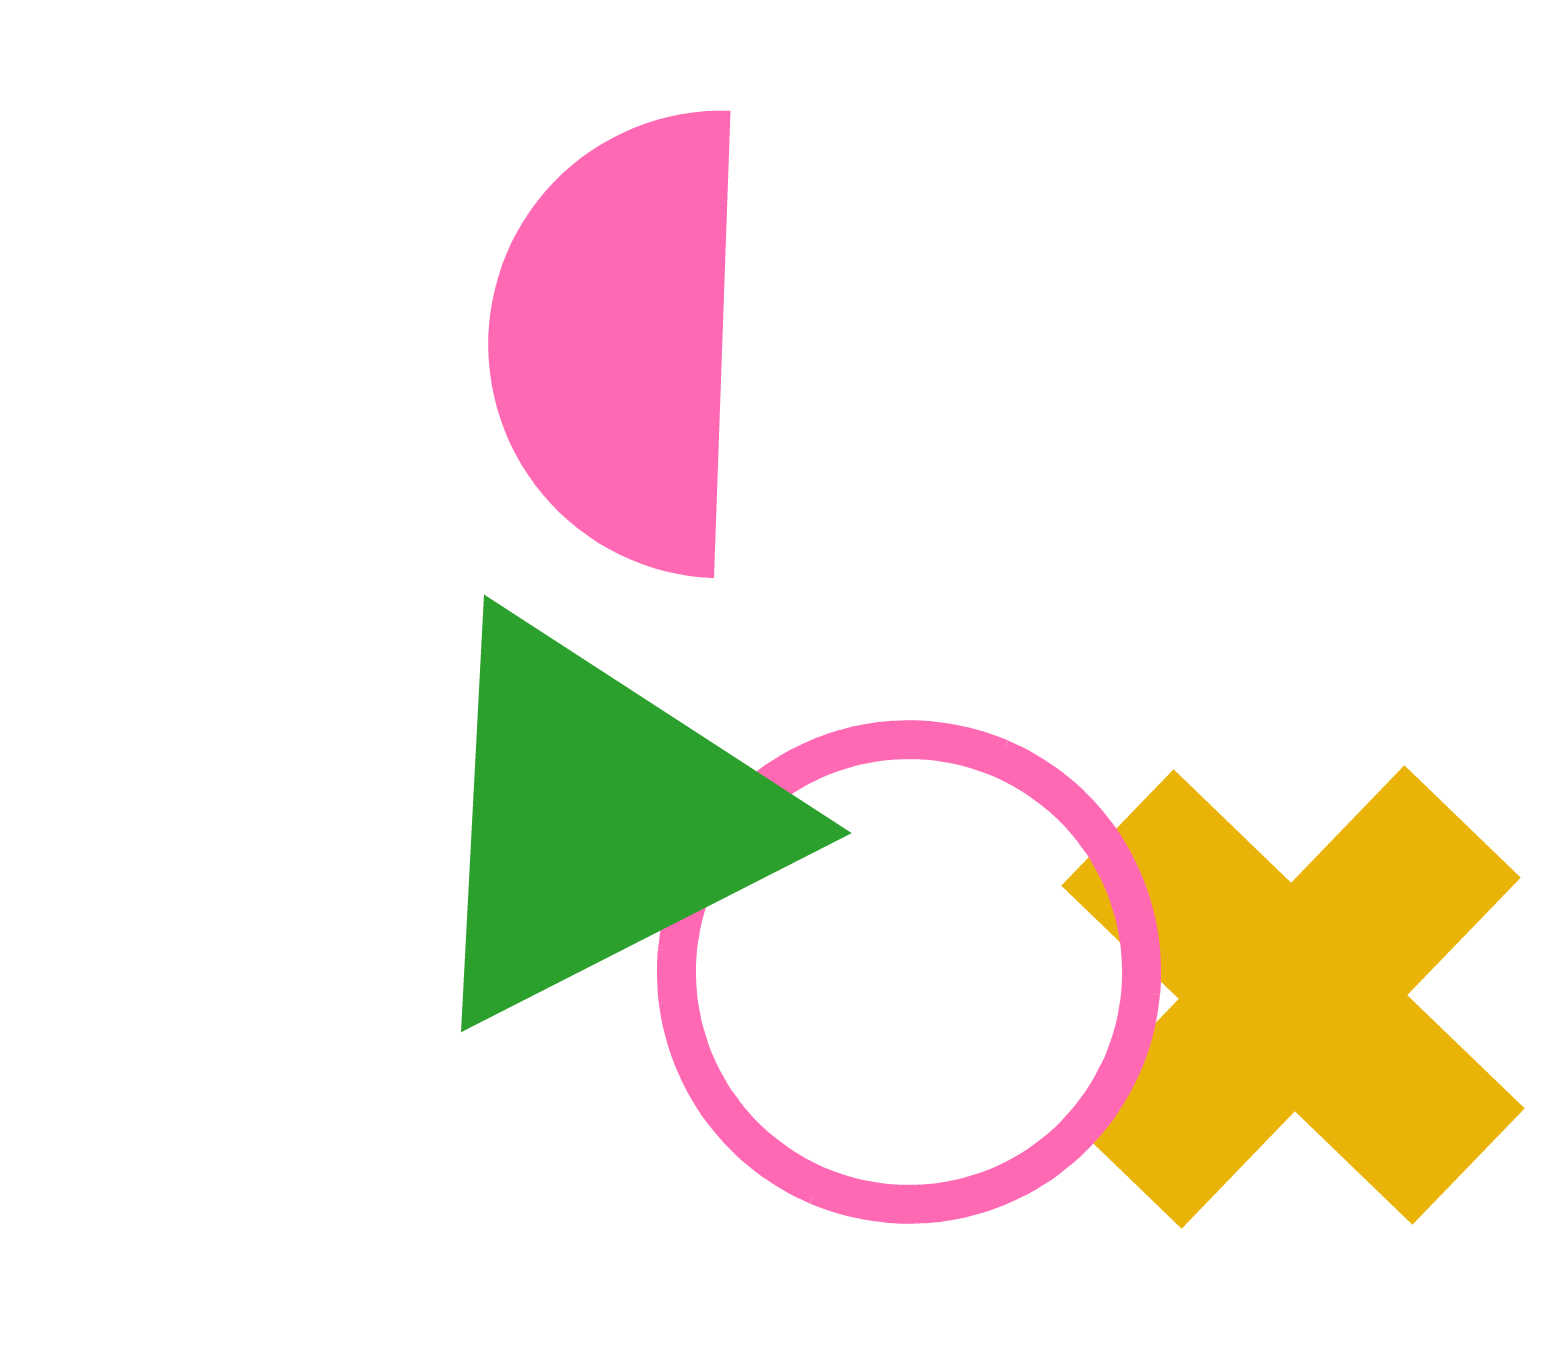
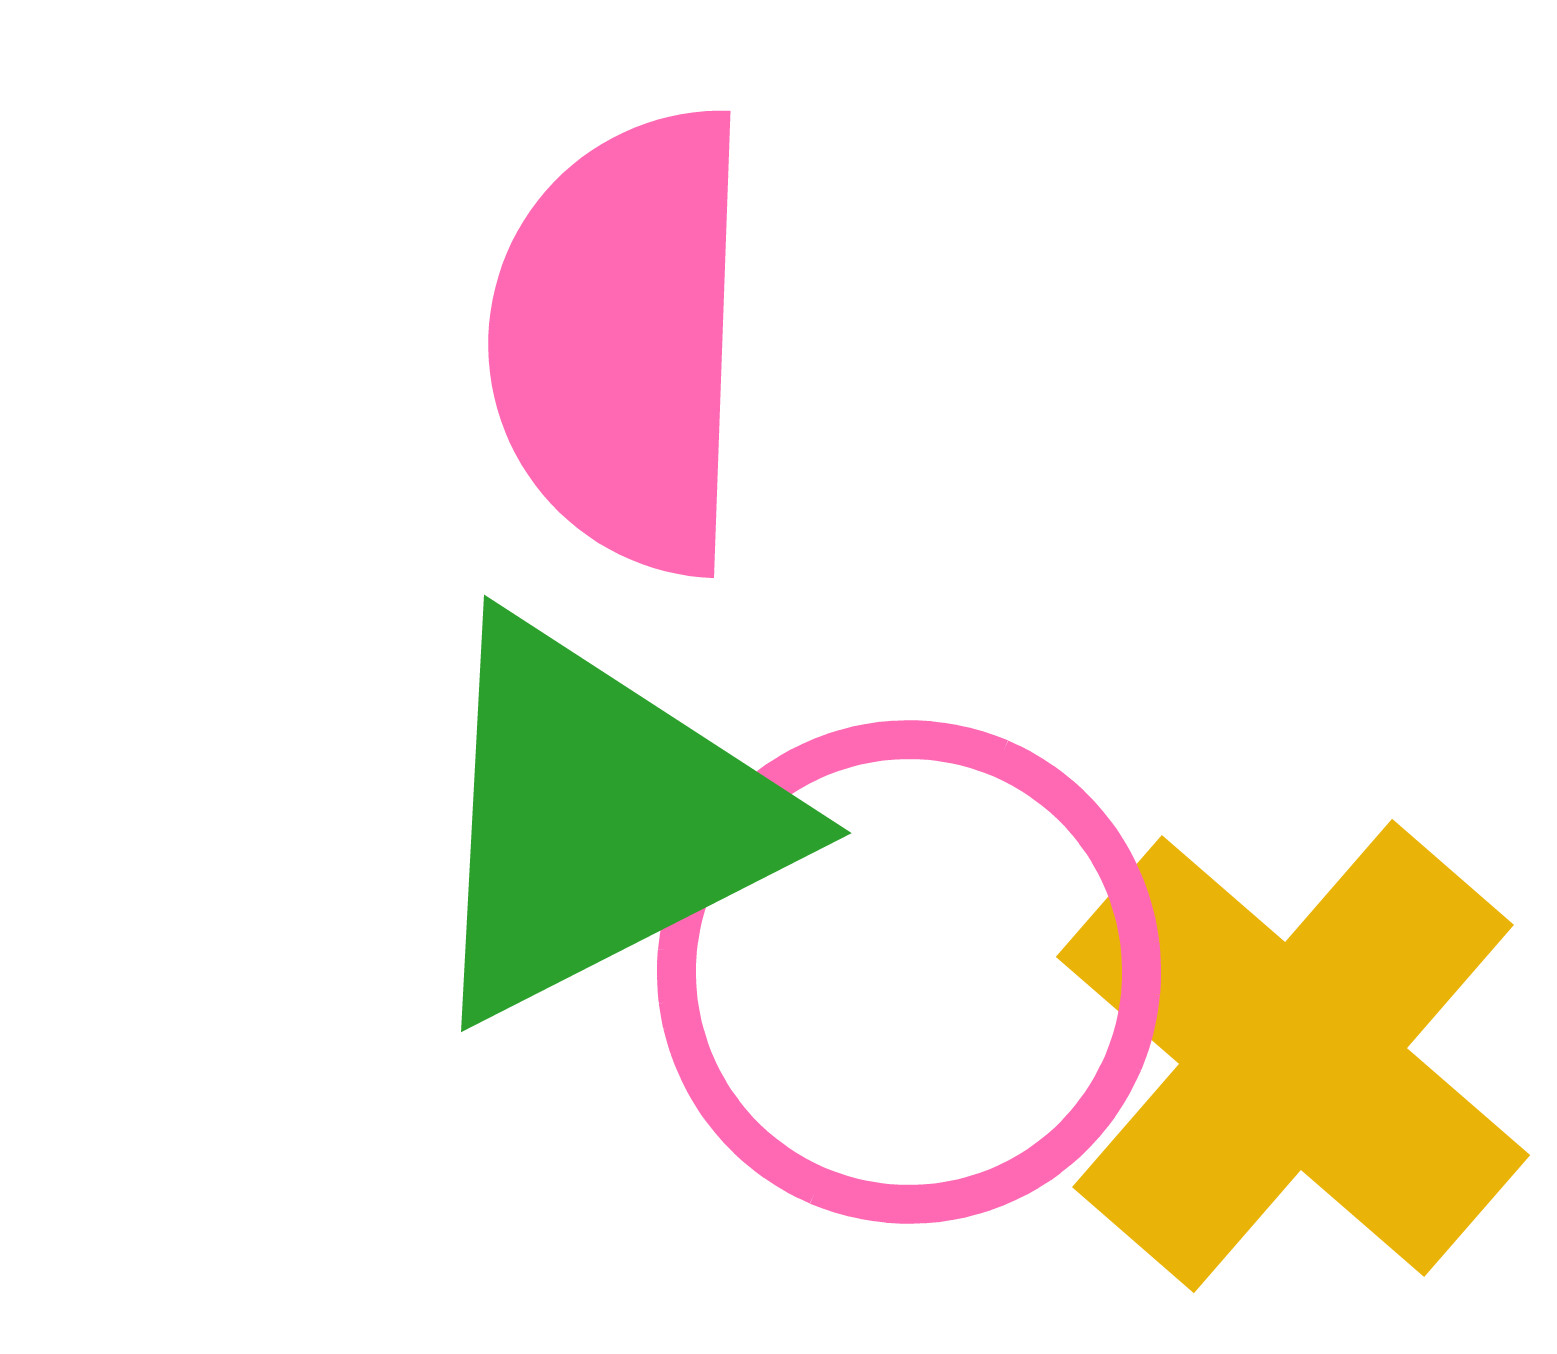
yellow cross: moved 59 px down; rotated 3 degrees counterclockwise
